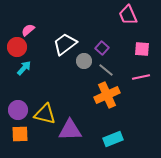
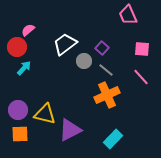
pink line: rotated 60 degrees clockwise
purple triangle: rotated 25 degrees counterclockwise
cyan rectangle: rotated 24 degrees counterclockwise
